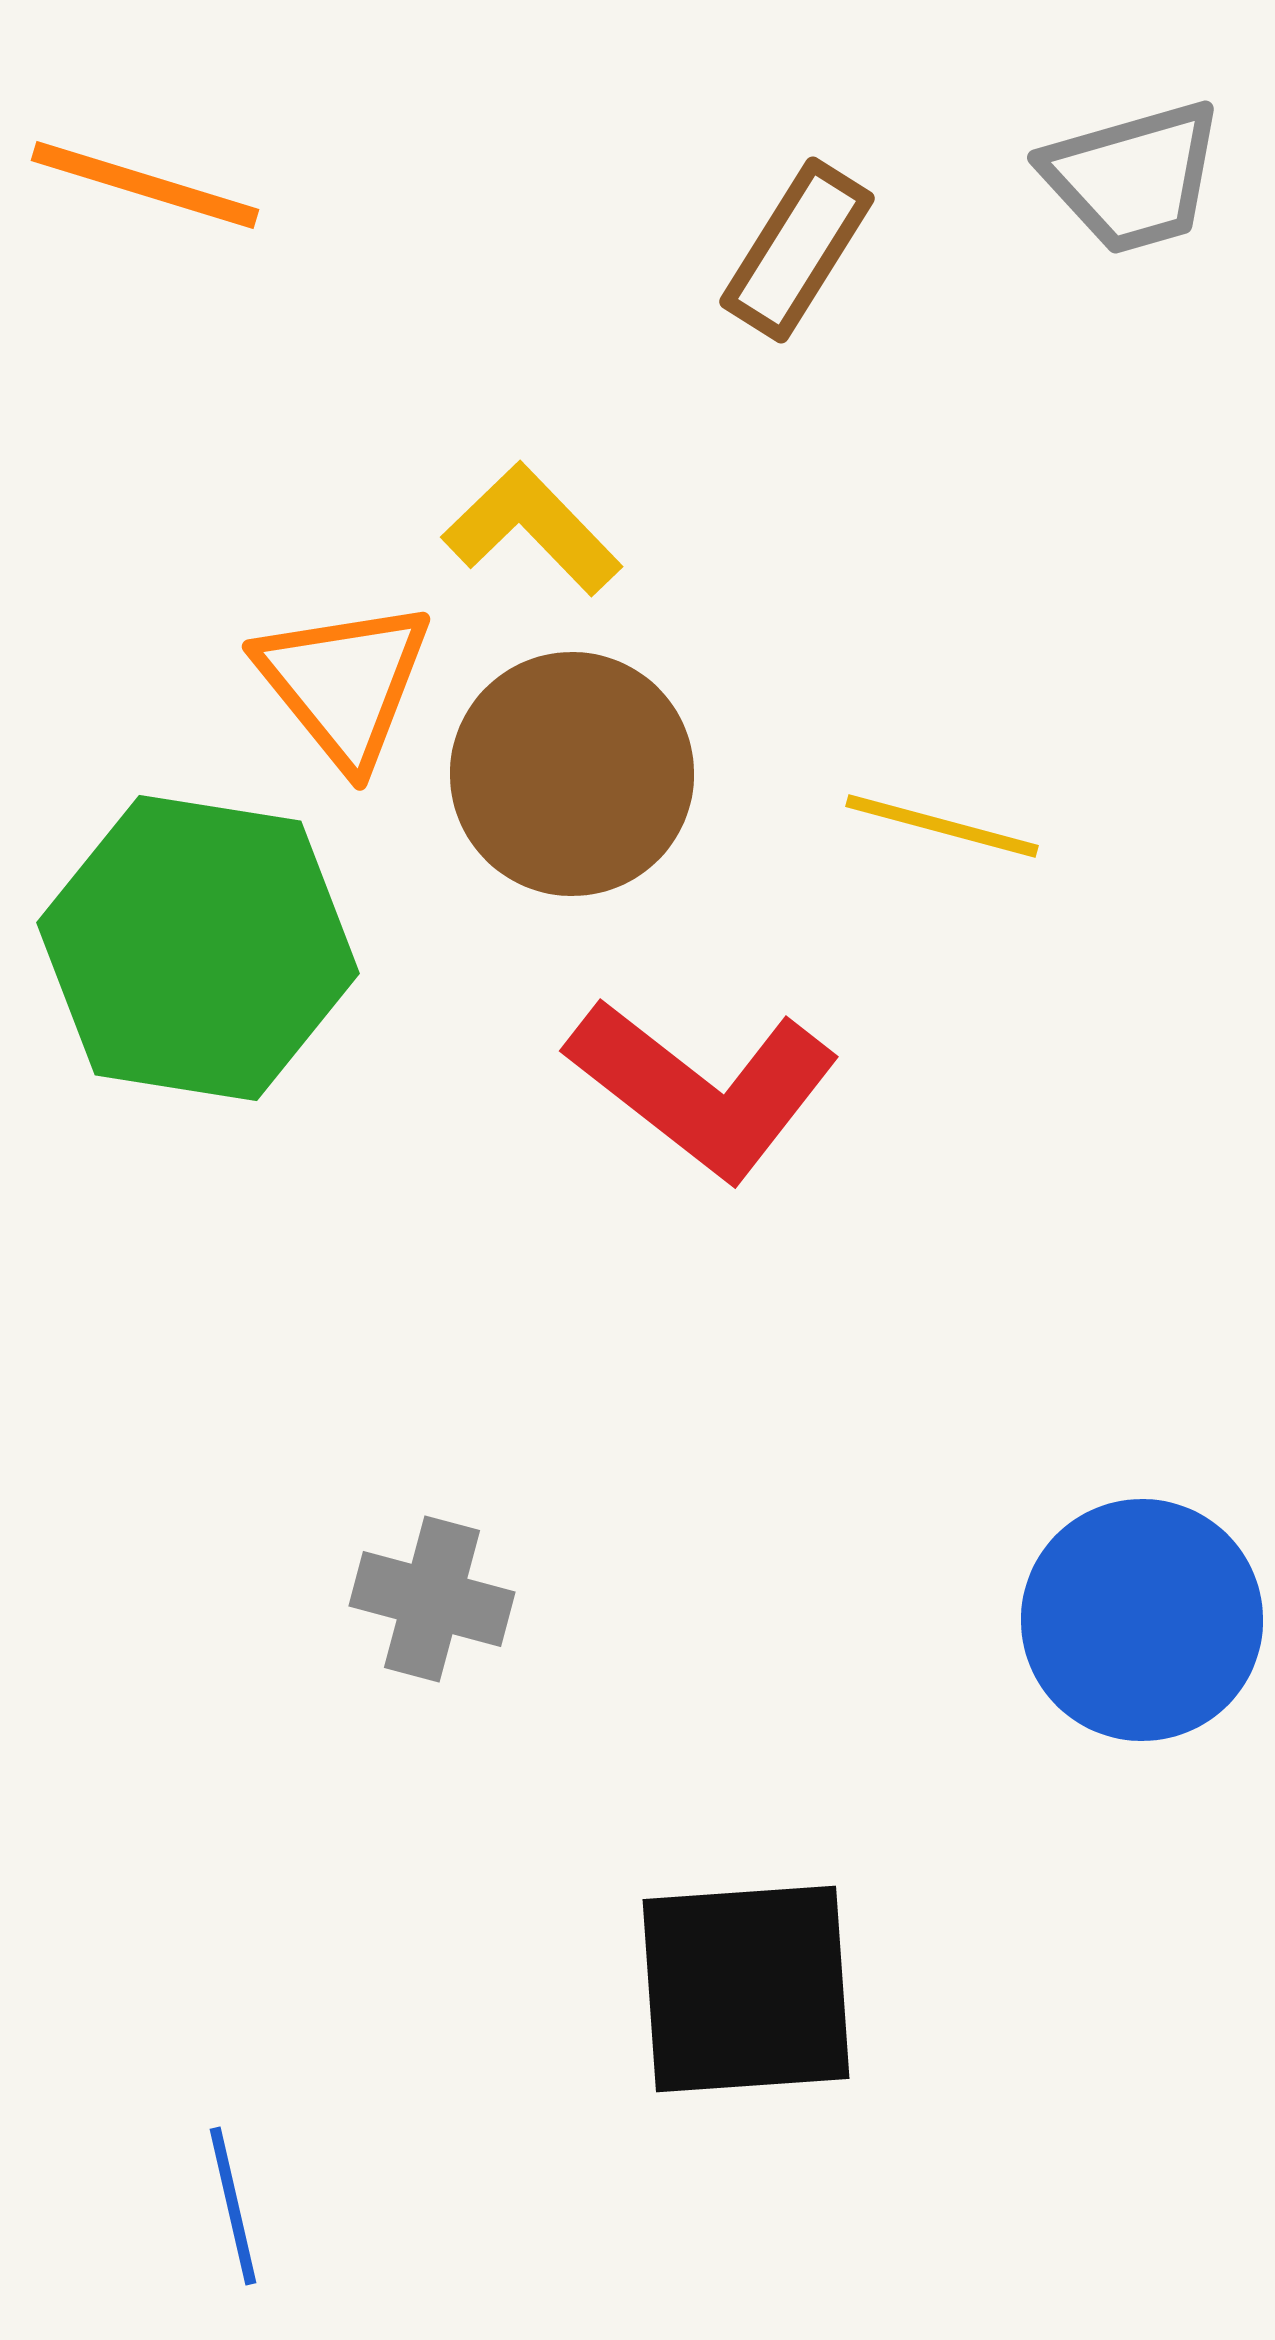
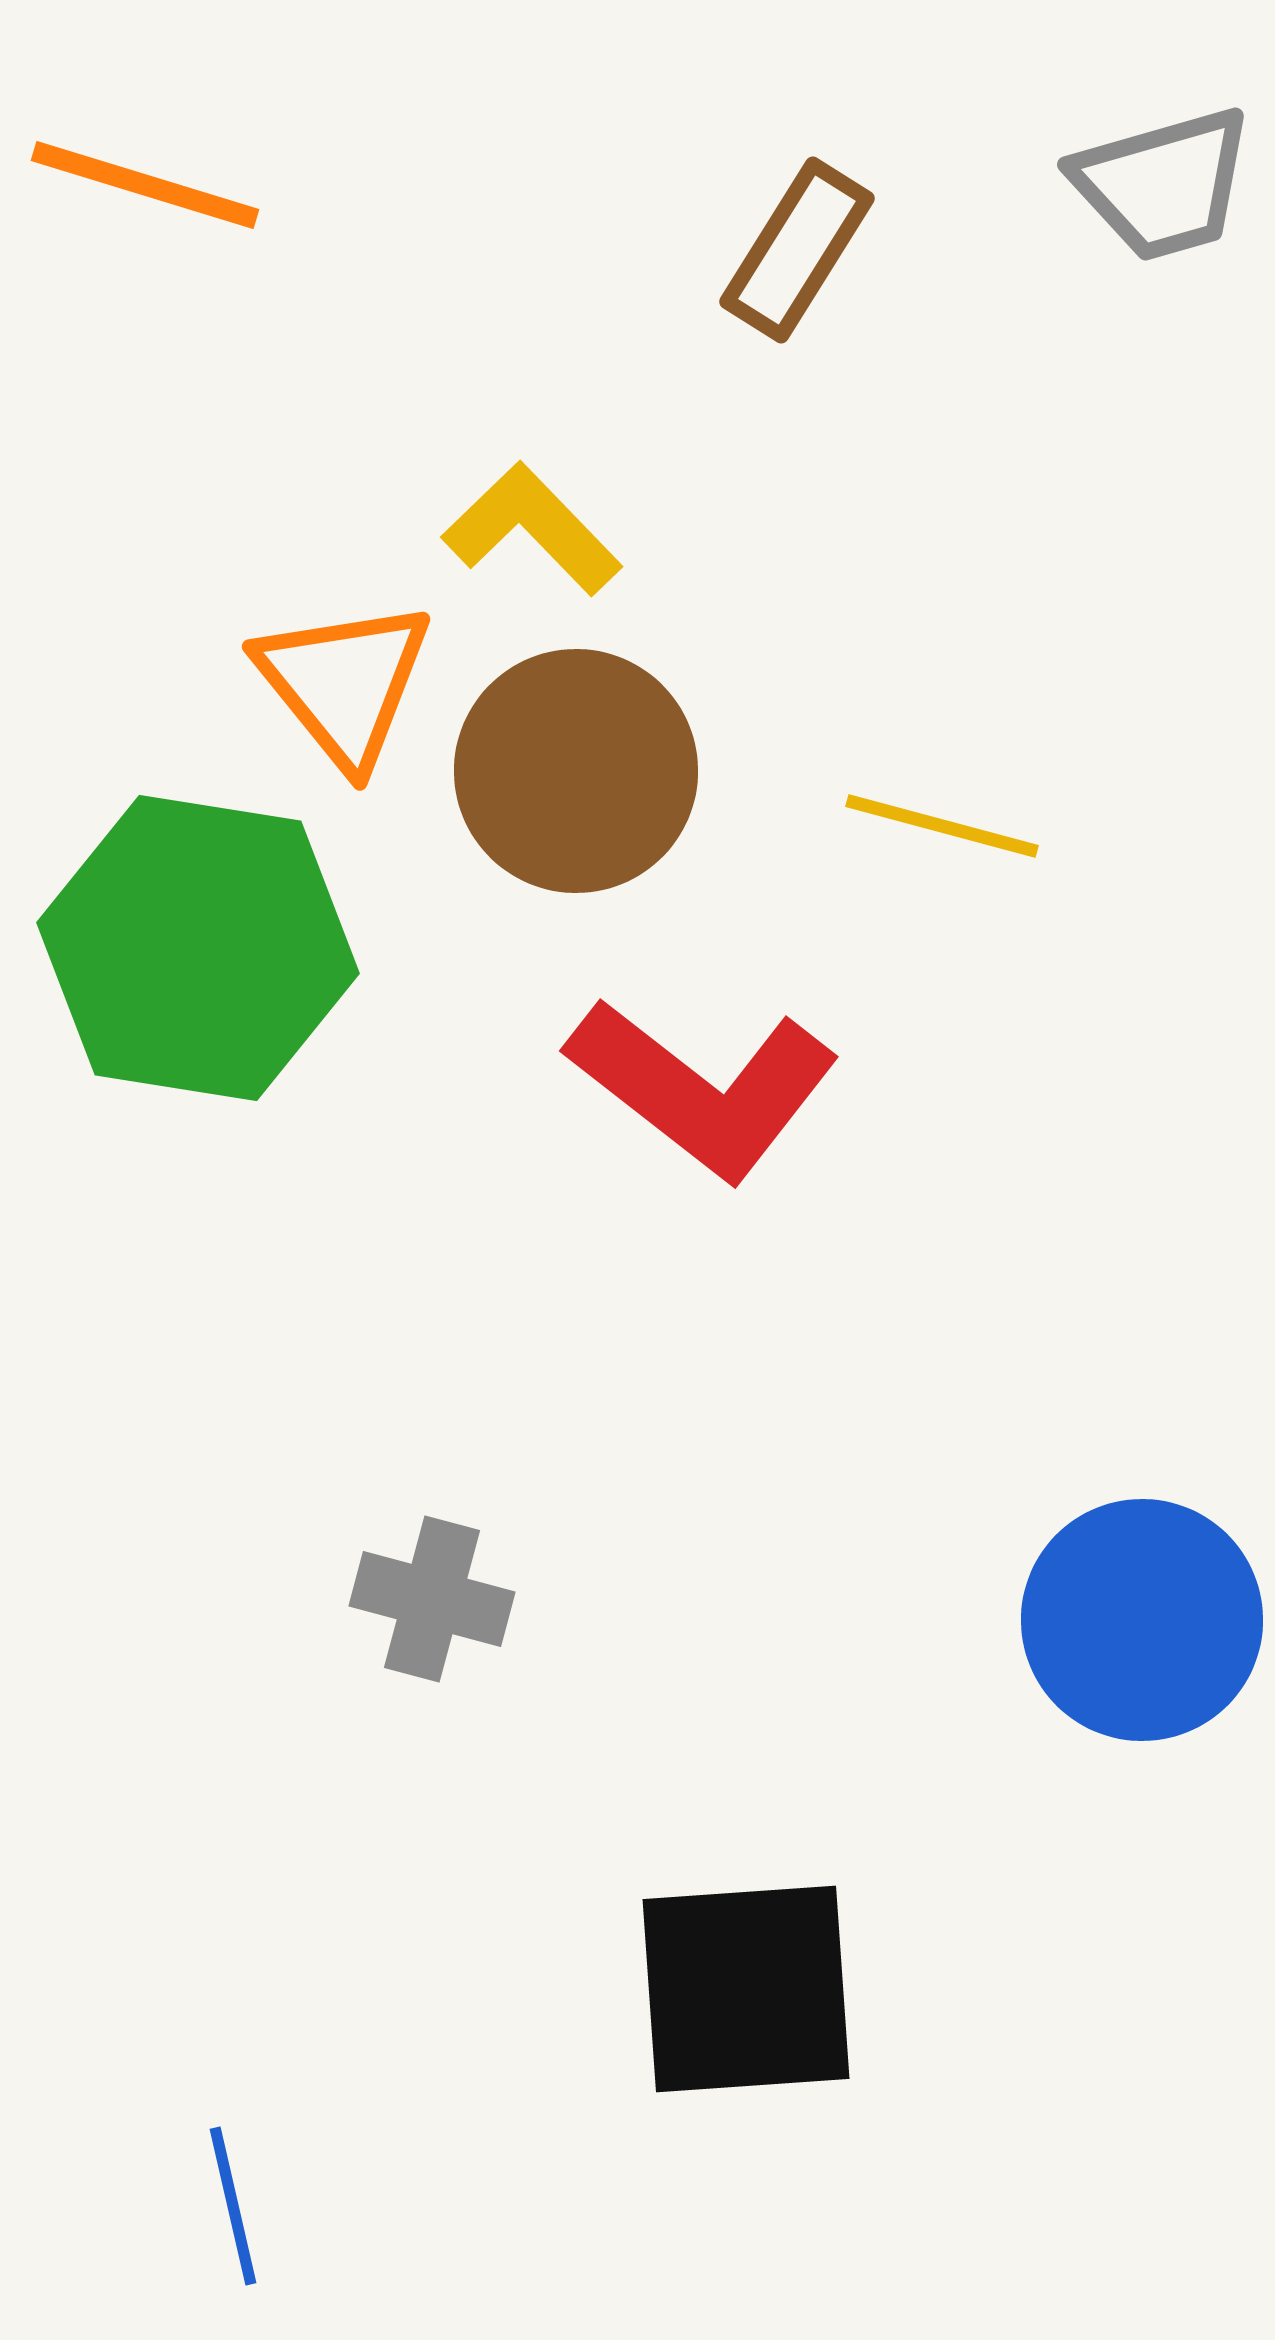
gray trapezoid: moved 30 px right, 7 px down
brown circle: moved 4 px right, 3 px up
